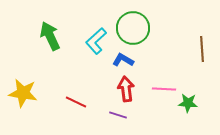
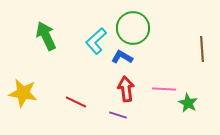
green arrow: moved 4 px left
blue L-shape: moved 1 px left, 3 px up
green star: rotated 24 degrees clockwise
